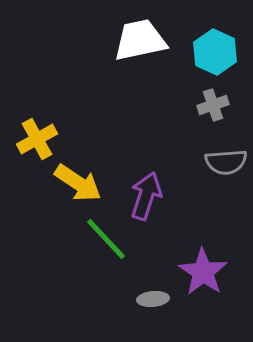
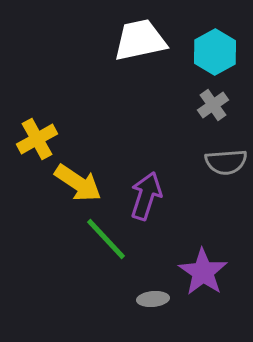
cyan hexagon: rotated 6 degrees clockwise
gray cross: rotated 16 degrees counterclockwise
